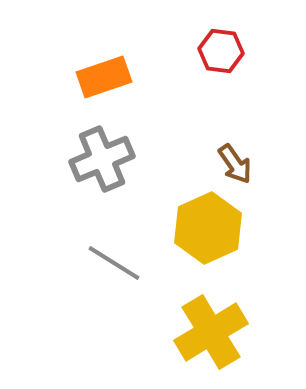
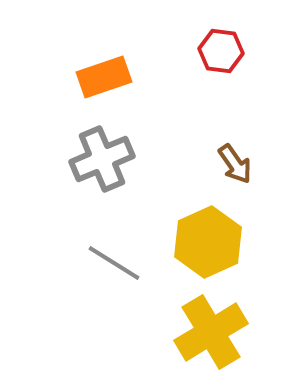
yellow hexagon: moved 14 px down
